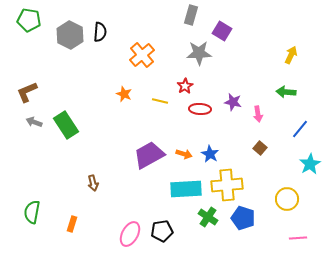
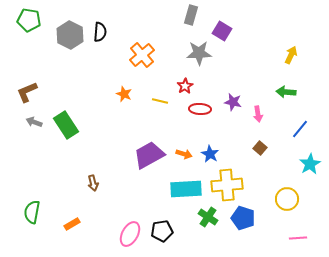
orange rectangle: rotated 42 degrees clockwise
